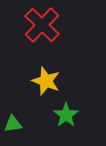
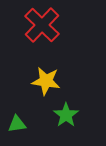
yellow star: rotated 12 degrees counterclockwise
green triangle: moved 4 px right
